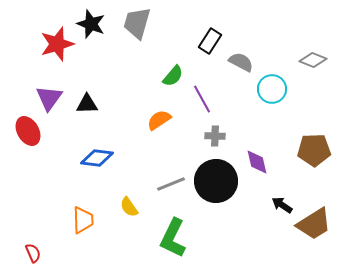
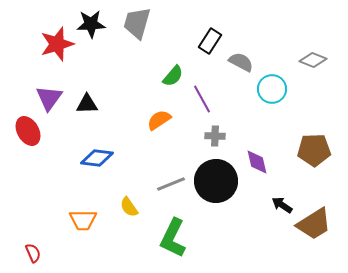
black star: rotated 24 degrees counterclockwise
orange trapezoid: rotated 92 degrees clockwise
